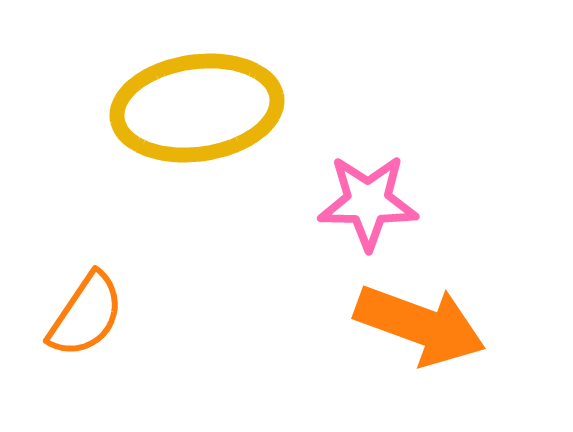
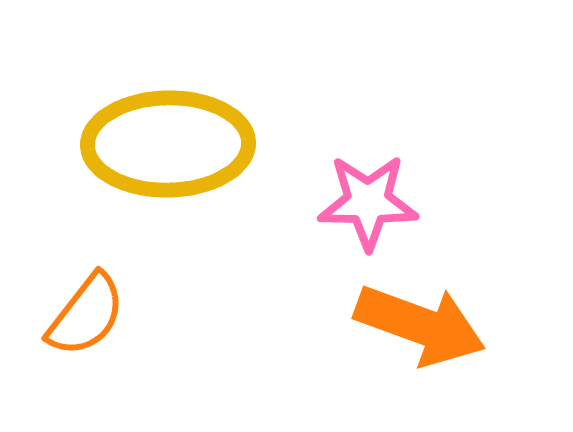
yellow ellipse: moved 29 px left, 36 px down; rotated 7 degrees clockwise
orange semicircle: rotated 4 degrees clockwise
